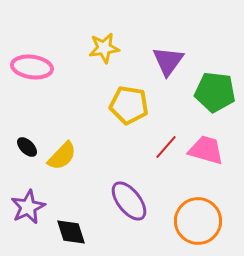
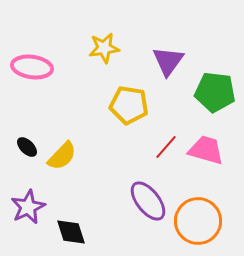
purple ellipse: moved 19 px right
